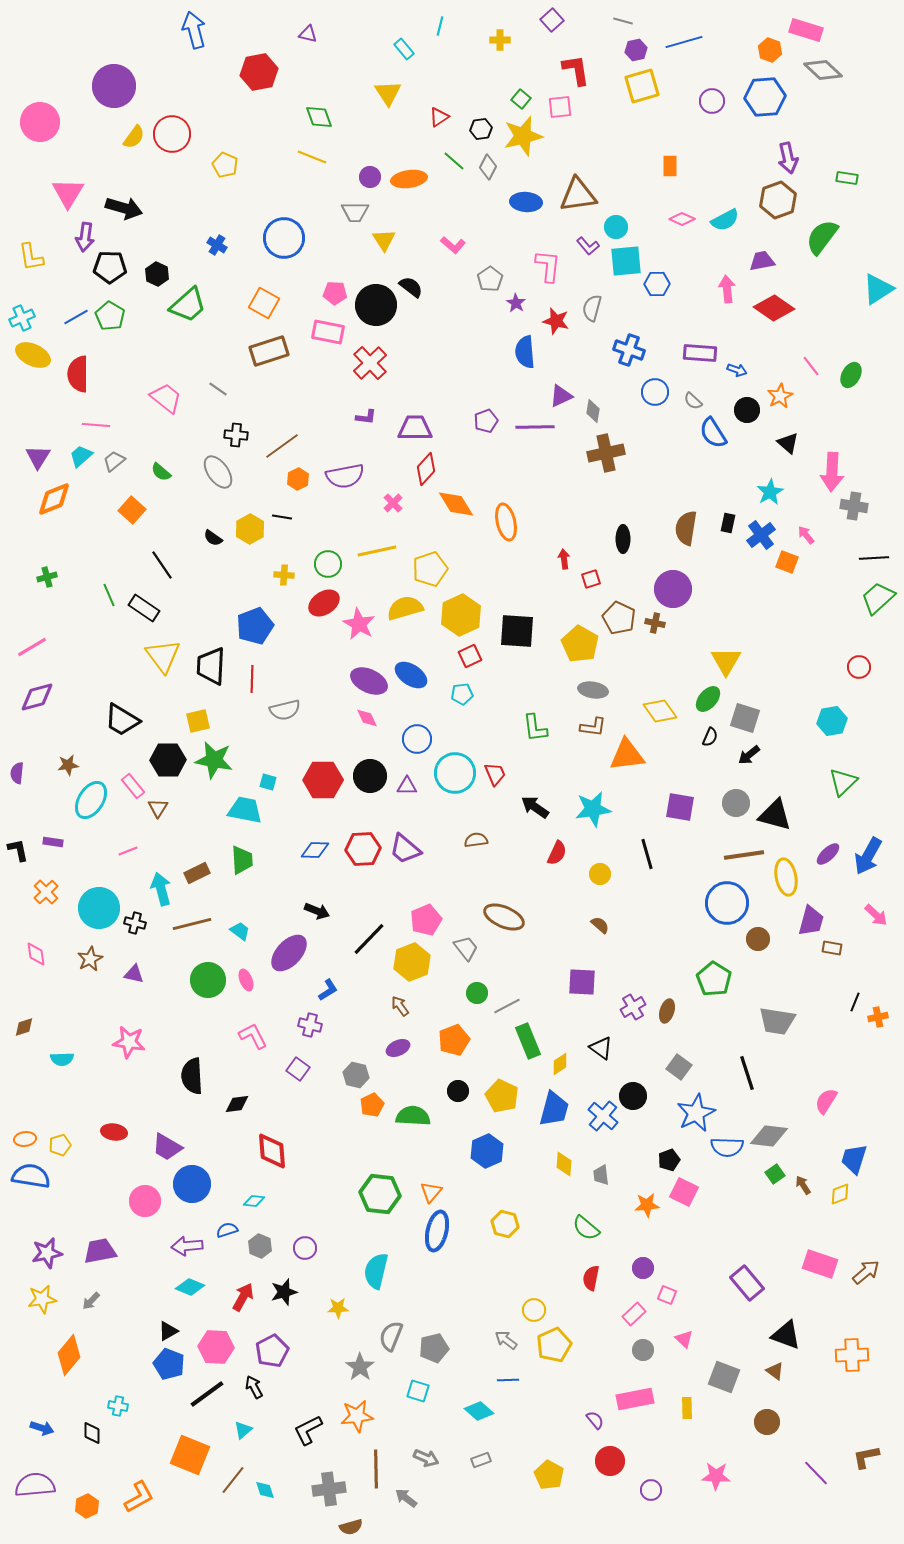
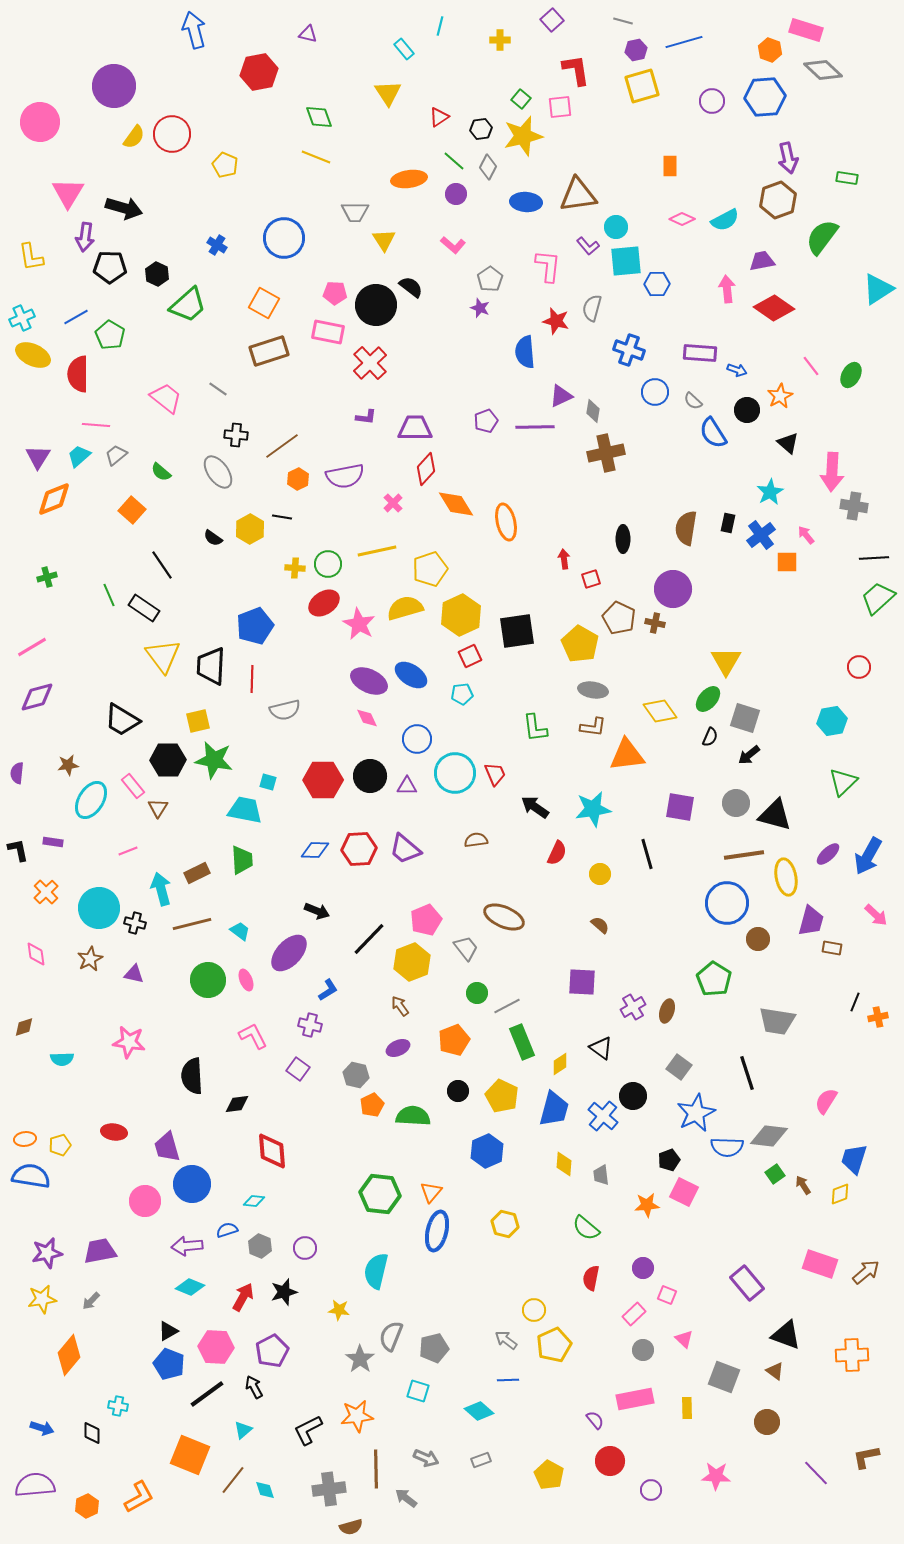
yellow line at (312, 157): moved 4 px right
purple circle at (370, 177): moved 86 px right, 17 px down
purple star at (516, 303): moved 36 px left, 5 px down; rotated 12 degrees counterclockwise
green pentagon at (110, 316): moved 19 px down
cyan trapezoid at (81, 456): moved 2 px left
gray trapezoid at (114, 461): moved 2 px right, 6 px up
orange square at (787, 562): rotated 20 degrees counterclockwise
yellow cross at (284, 575): moved 11 px right, 7 px up
black square at (517, 631): rotated 12 degrees counterclockwise
red hexagon at (363, 849): moved 4 px left
green rectangle at (528, 1041): moved 6 px left, 1 px down
purple trapezoid at (167, 1147): rotated 44 degrees clockwise
yellow star at (338, 1308): moved 1 px right, 2 px down; rotated 10 degrees clockwise
gray star at (360, 1367): moved 8 px up
